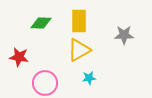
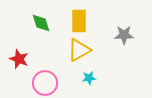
green diamond: rotated 70 degrees clockwise
red star: moved 2 px down; rotated 12 degrees clockwise
